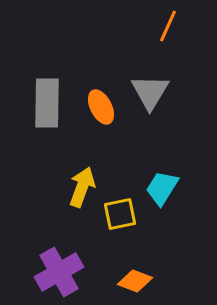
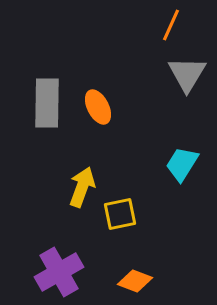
orange line: moved 3 px right, 1 px up
gray triangle: moved 37 px right, 18 px up
orange ellipse: moved 3 px left
cyan trapezoid: moved 20 px right, 24 px up
